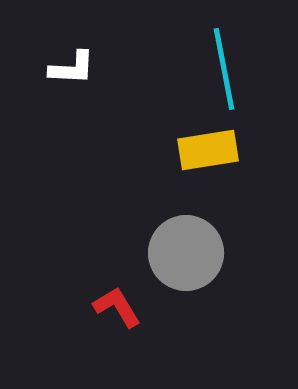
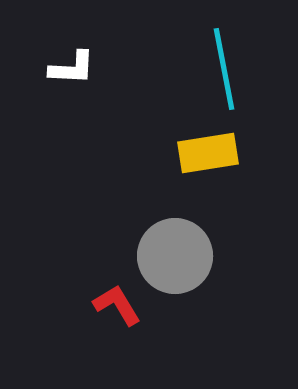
yellow rectangle: moved 3 px down
gray circle: moved 11 px left, 3 px down
red L-shape: moved 2 px up
